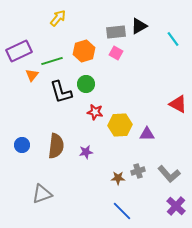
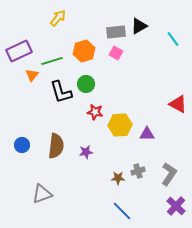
gray L-shape: rotated 105 degrees counterclockwise
